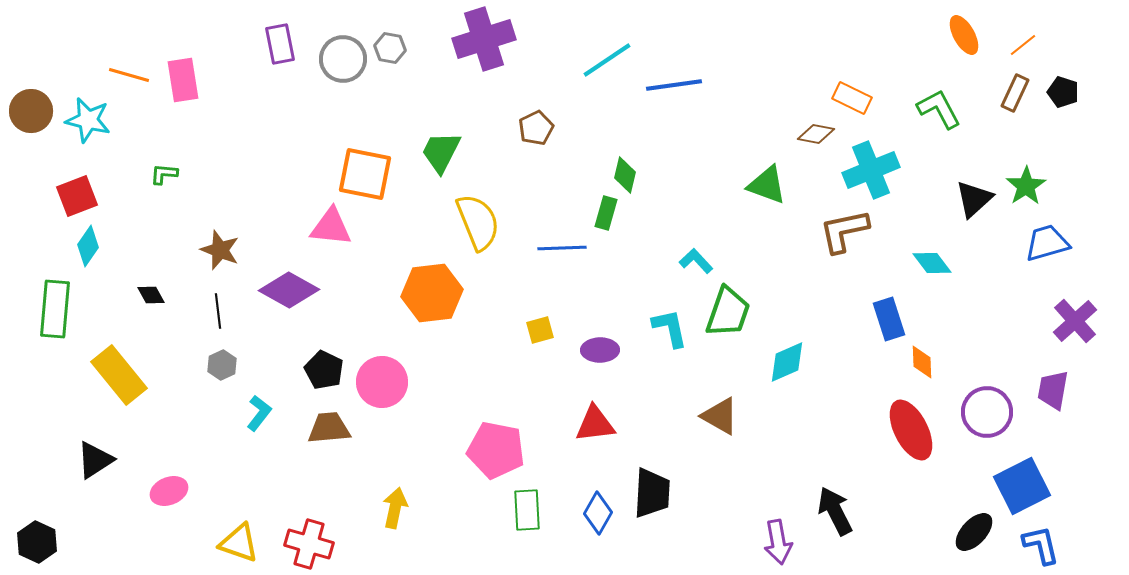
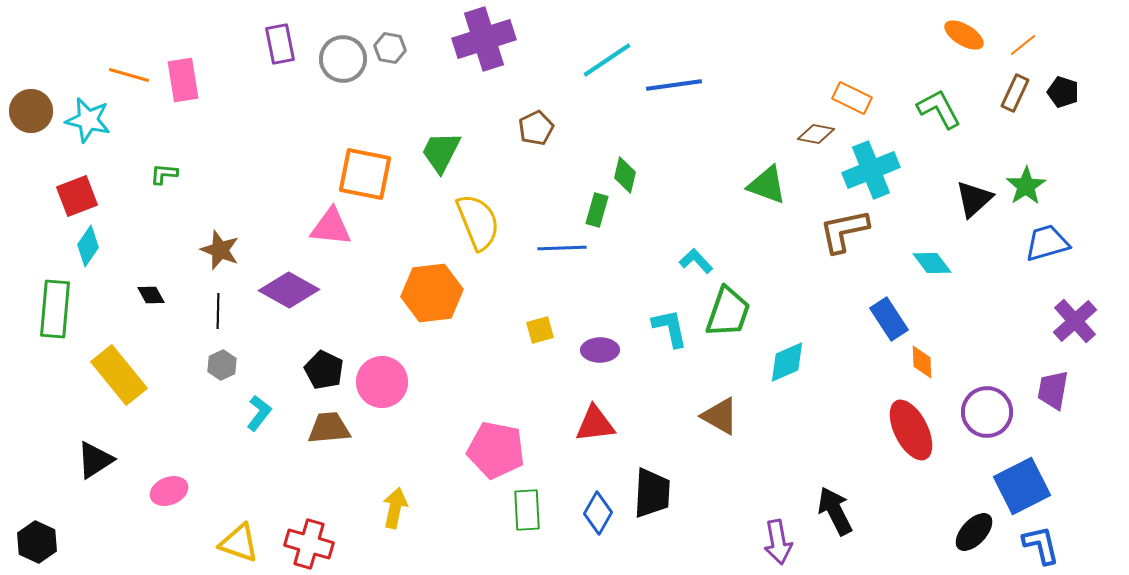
orange ellipse at (964, 35): rotated 30 degrees counterclockwise
green rectangle at (606, 213): moved 9 px left, 3 px up
black line at (218, 311): rotated 8 degrees clockwise
blue rectangle at (889, 319): rotated 15 degrees counterclockwise
